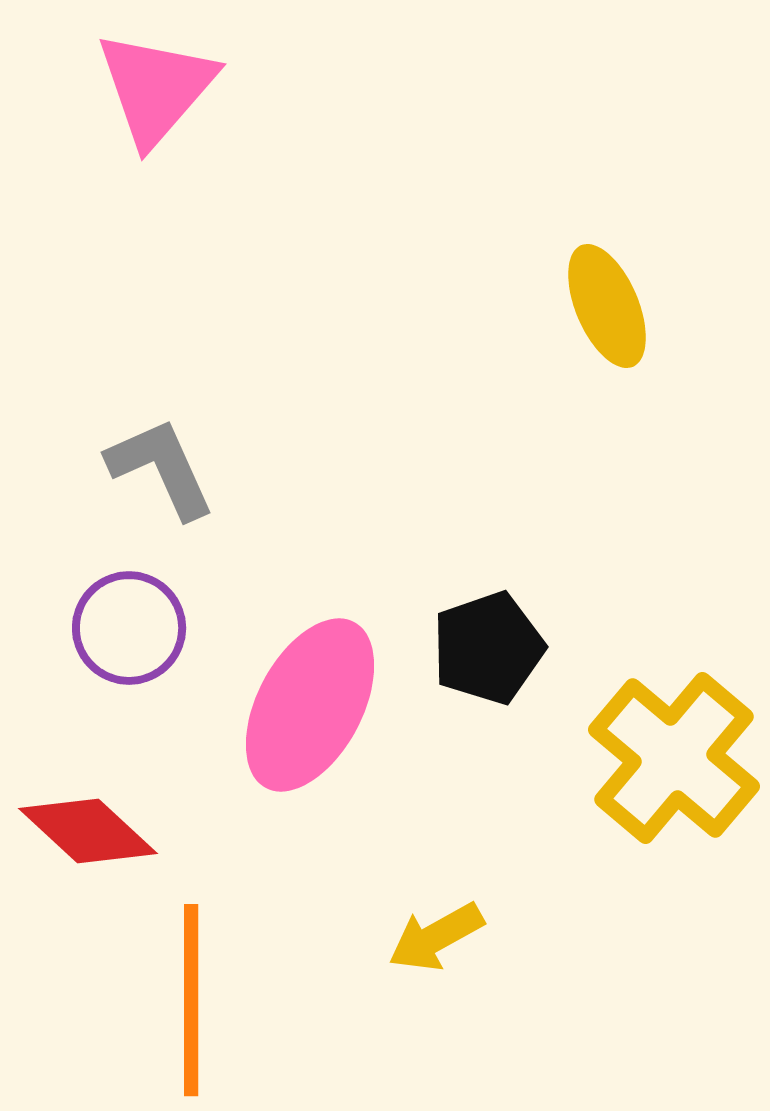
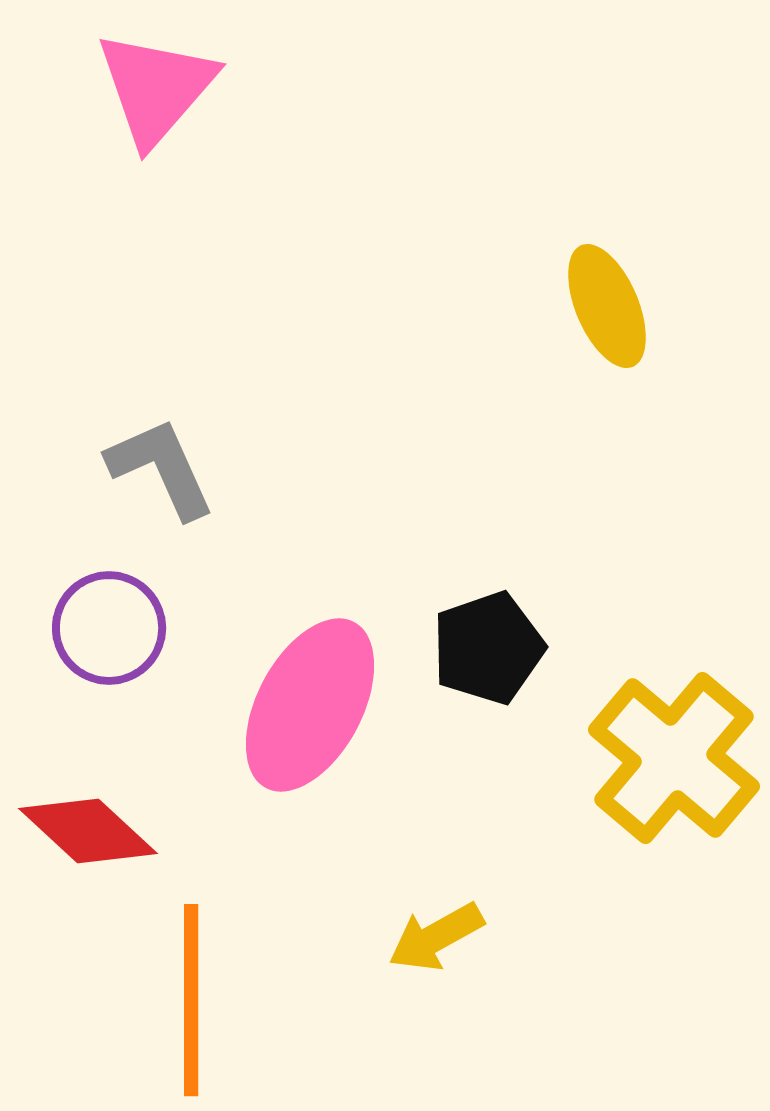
purple circle: moved 20 px left
